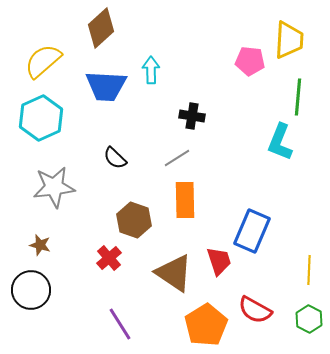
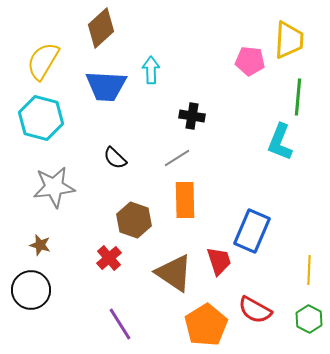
yellow semicircle: rotated 18 degrees counterclockwise
cyan hexagon: rotated 21 degrees counterclockwise
